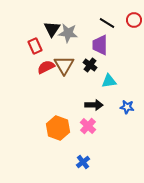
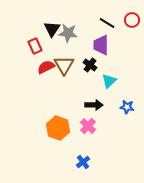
red circle: moved 2 px left
purple trapezoid: moved 1 px right
cyan triangle: rotated 35 degrees counterclockwise
